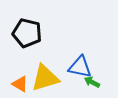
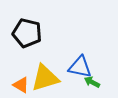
orange triangle: moved 1 px right, 1 px down
